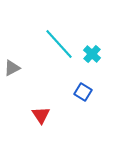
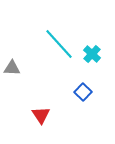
gray triangle: rotated 30 degrees clockwise
blue square: rotated 12 degrees clockwise
